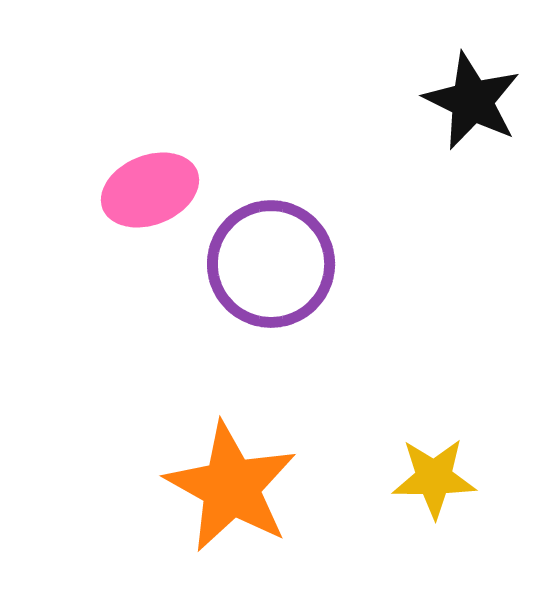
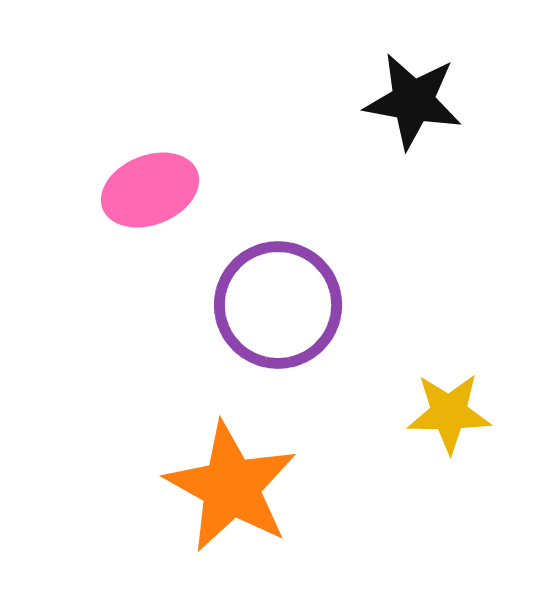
black star: moved 59 px left; rotated 16 degrees counterclockwise
purple circle: moved 7 px right, 41 px down
yellow star: moved 15 px right, 65 px up
